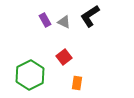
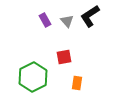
gray triangle: moved 3 px right, 1 px up; rotated 24 degrees clockwise
red square: rotated 28 degrees clockwise
green hexagon: moved 3 px right, 2 px down
